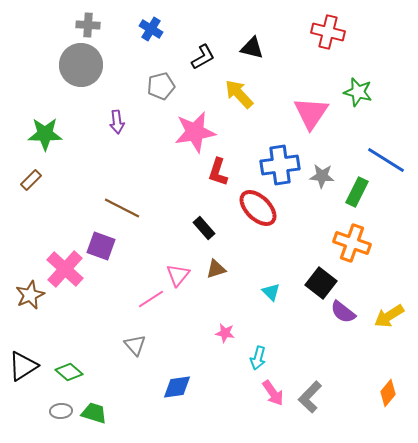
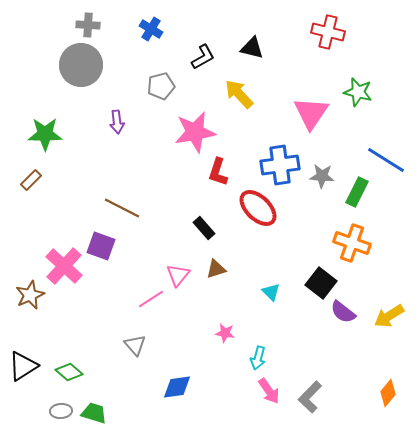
pink cross at (65, 269): moved 1 px left, 3 px up
pink arrow at (273, 393): moved 4 px left, 2 px up
